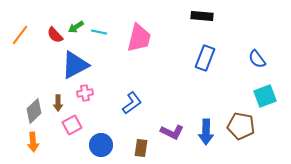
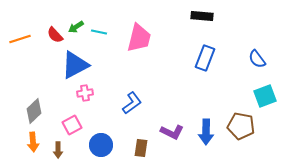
orange line: moved 4 px down; rotated 35 degrees clockwise
brown arrow: moved 47 px down
